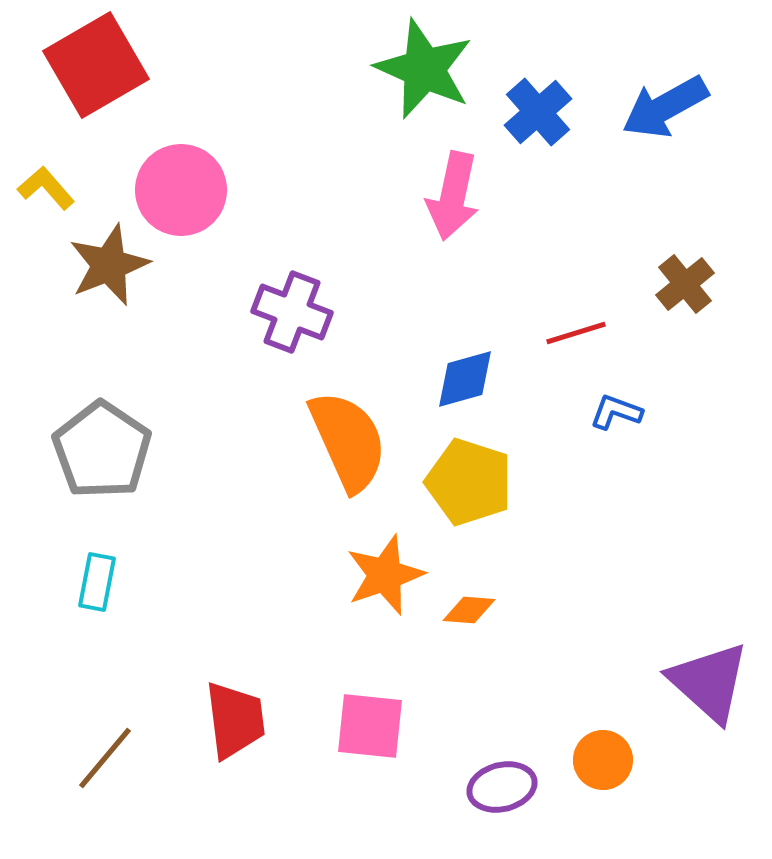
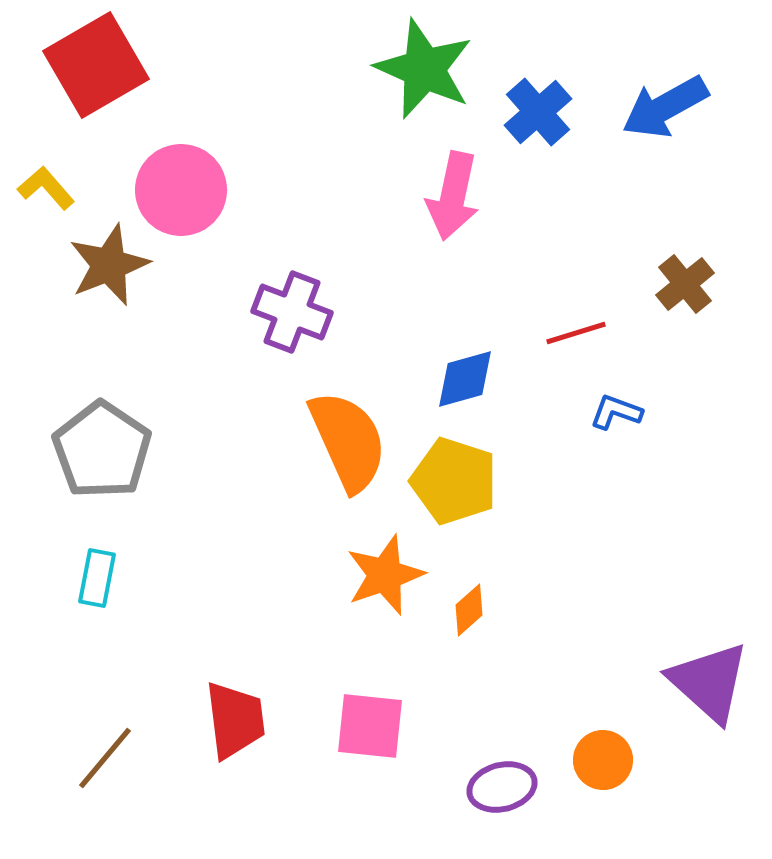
yellow pentagon: moved 15 px left, 1 px up
cyan rectangle: moved 4 px up
orange diamond: rotated 46 degrees counterclockwise
